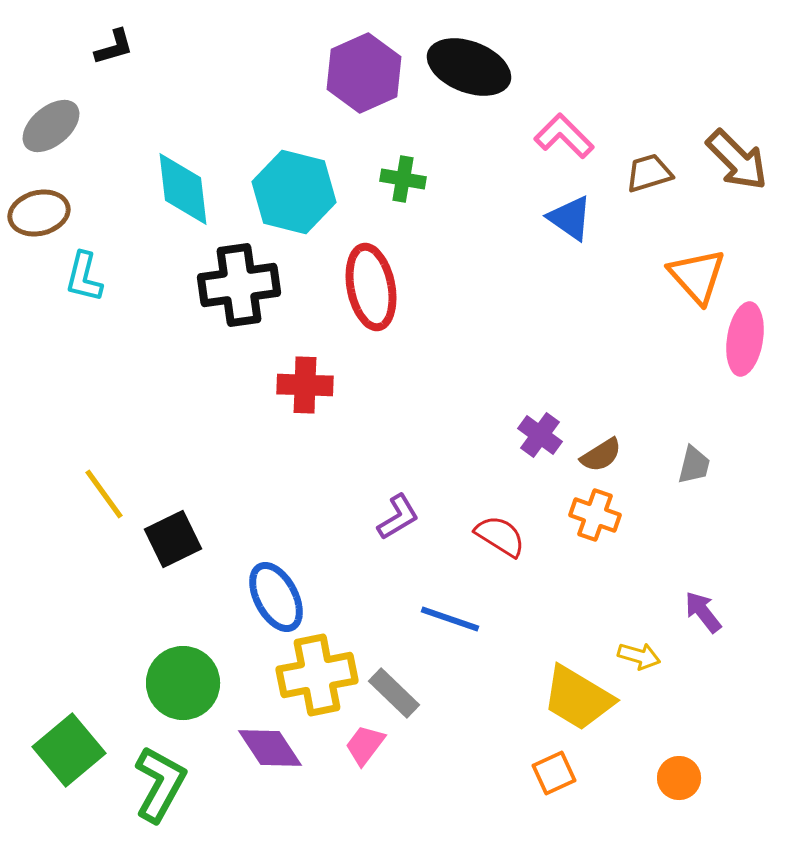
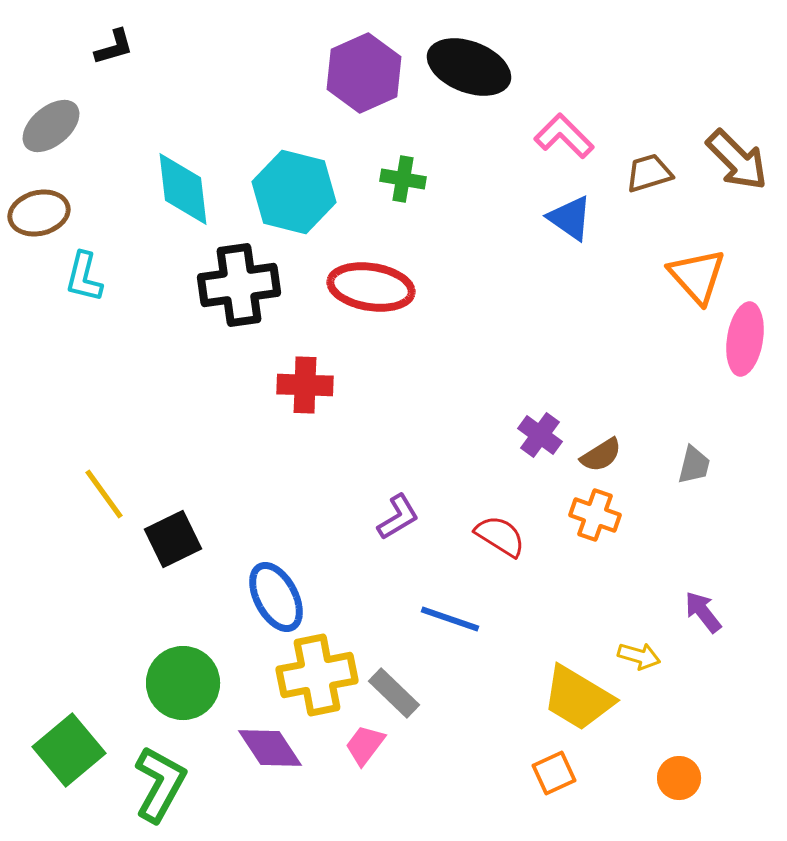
red ellipse: rotated 70 degrees counterclockwise
